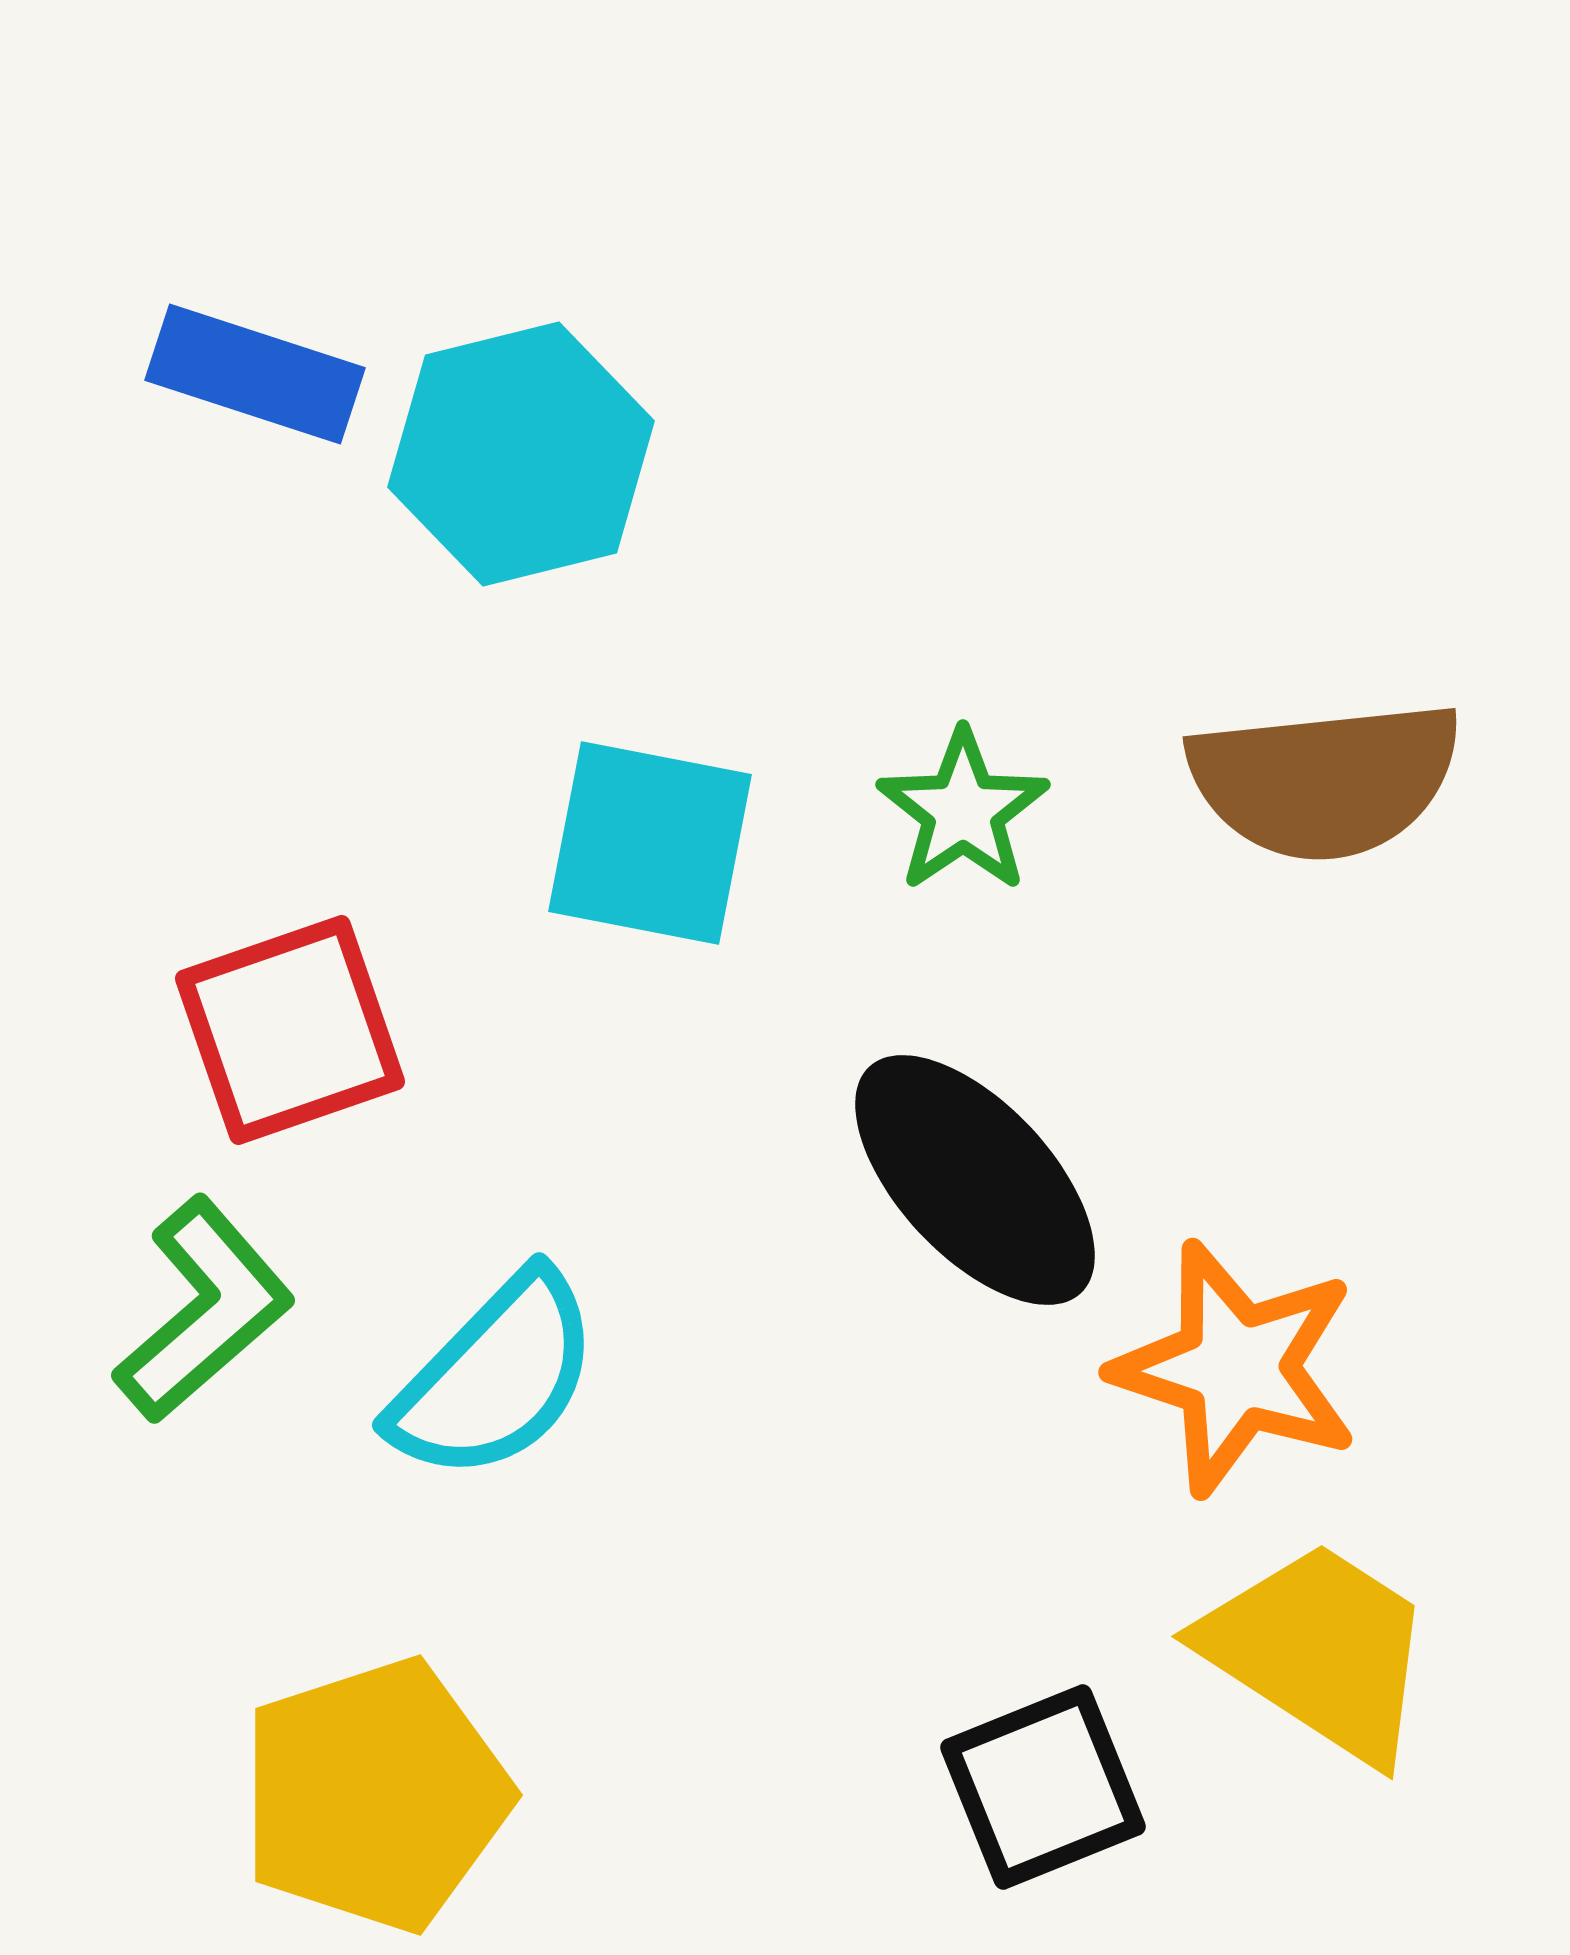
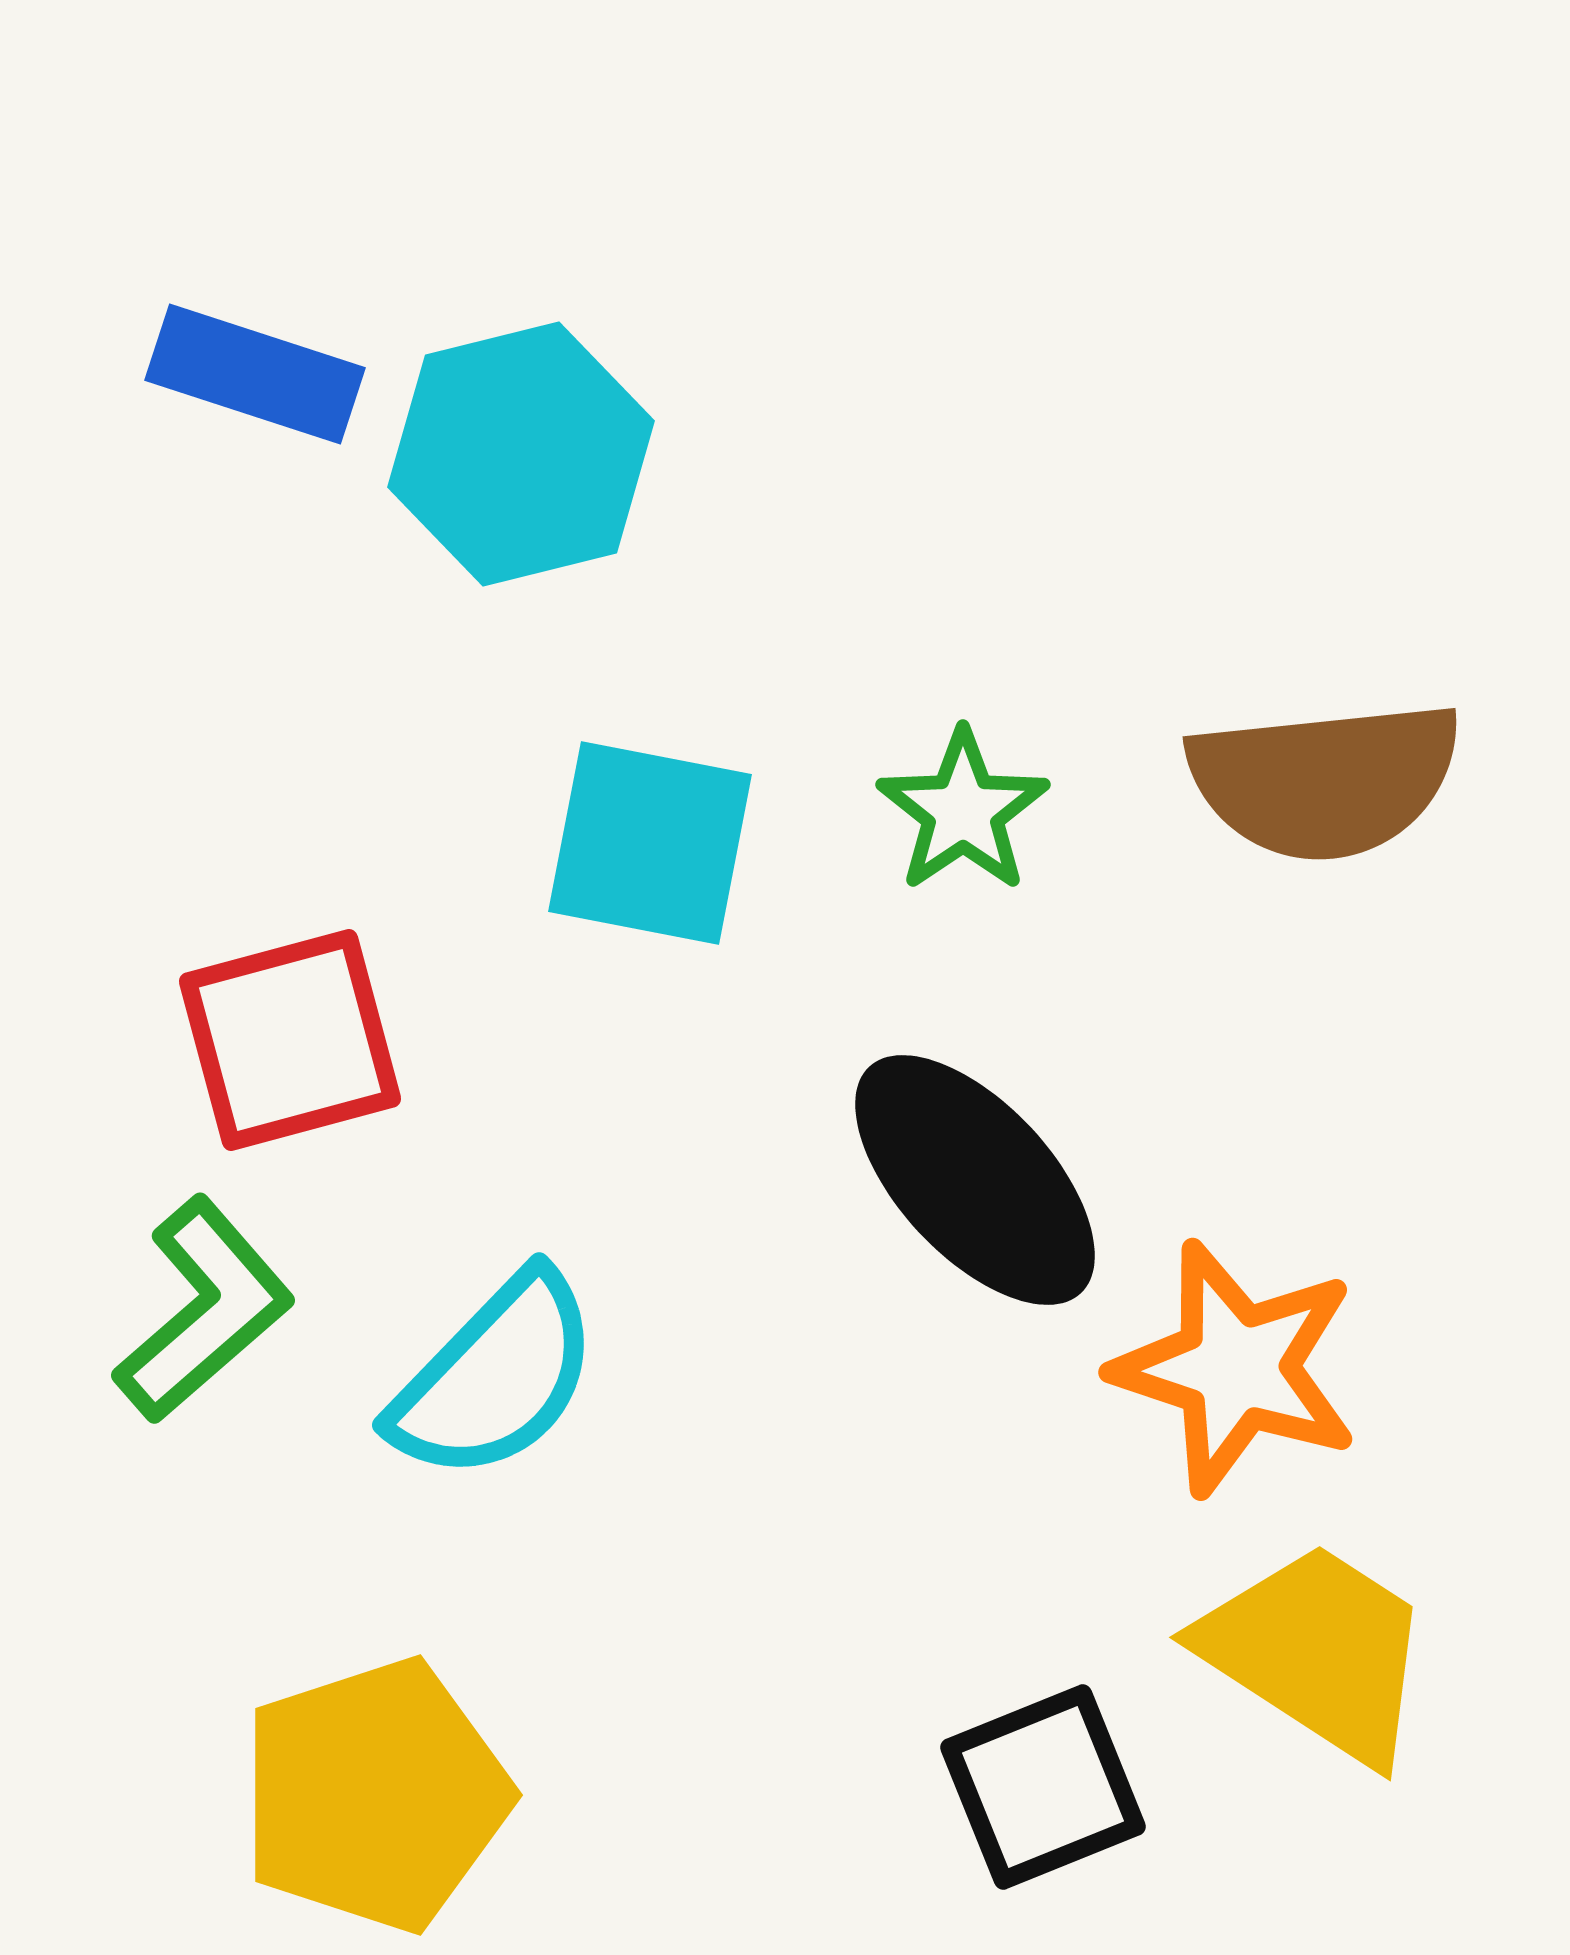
red square: moved 10 px down; rotated 4 degrees clockwise
yellow trapezoid: moved 2 px left, 1 px down
